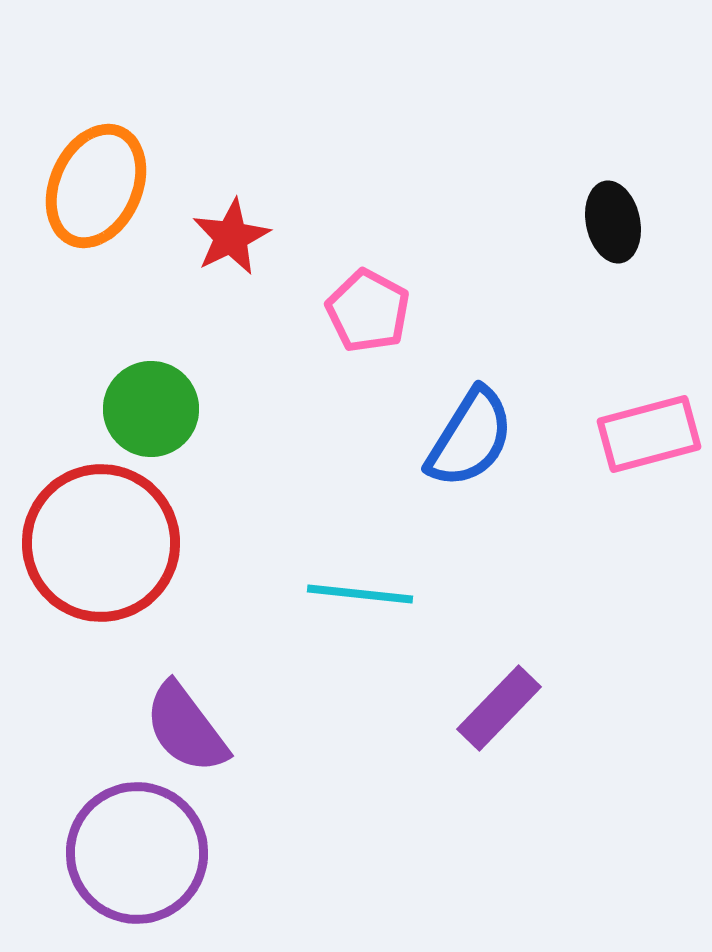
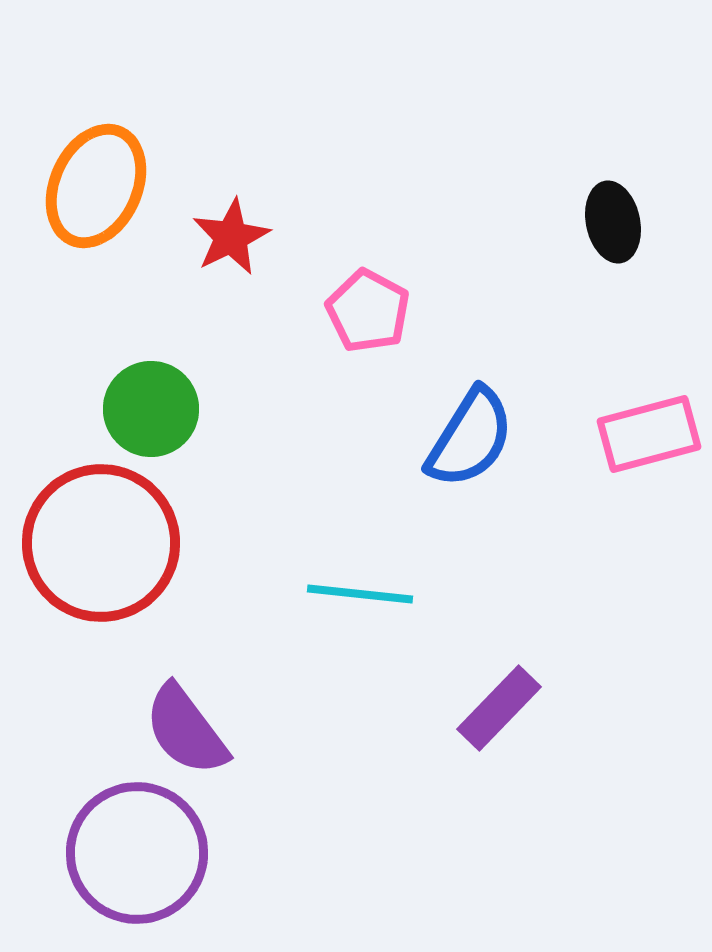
purple semicircle: moved 2 px down
